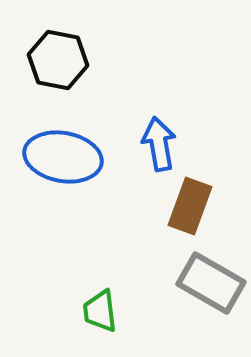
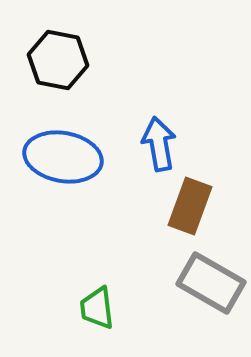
green trapezoid: moved 3 px left, 3 px up
